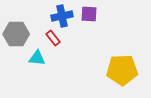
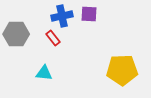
cyan triangle: moved 7 px right, 15 px down
